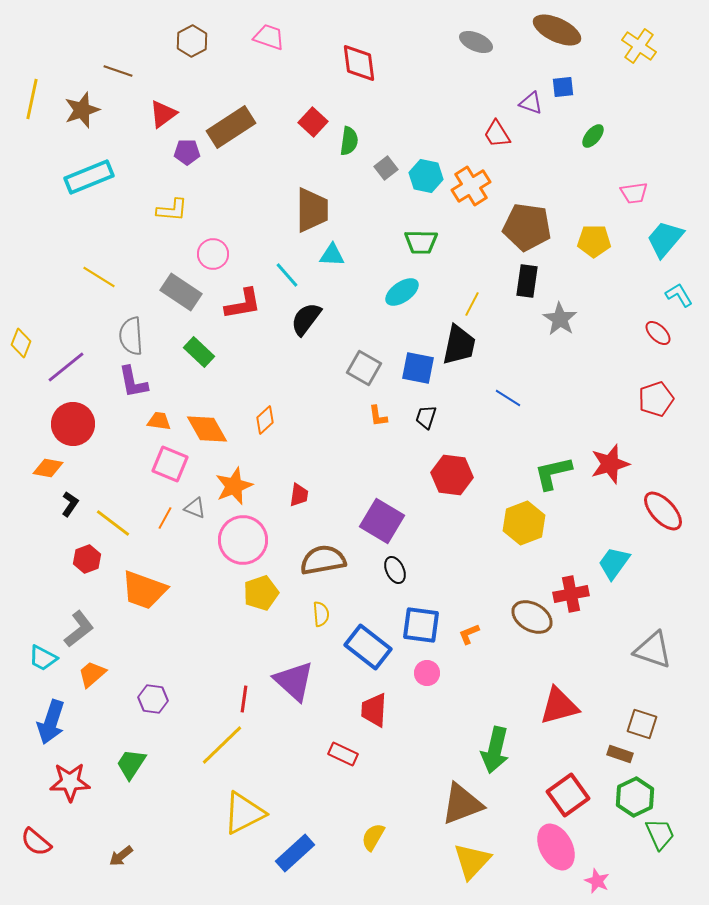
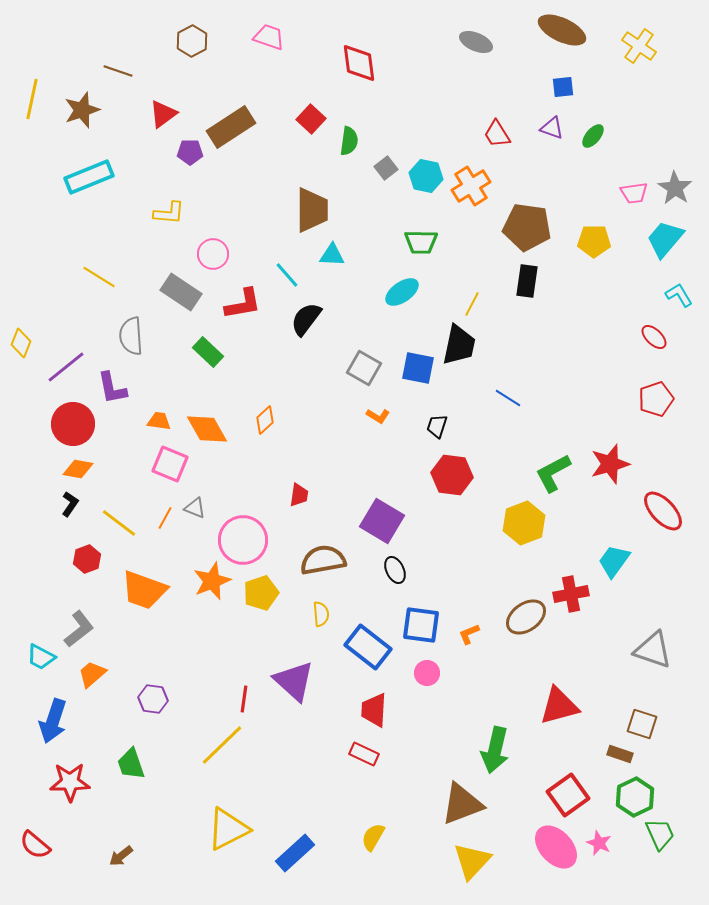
brown ellipse at (557, 30): moved 5 px right
purple triangle at (531, 103): moved 21 px right, 25 px down
red square at (313, 122): moved 2 px left, 3 px up
purple pentagon at (187, 152): moved 3 px right
yellow L-shape at (172, 210): moved 3 px left, 3 px down
gray star at (560, 319): moved 115 px right, 131 px up
red ellipse at (658, 333): moved 4 px left, 4 px down
green rectangle at (199, 352): moved 9 px right
purple L-shape at (133, 382): moved 21 px left, 6 px down
orange L-shape at (378, 416): rotated 50 degrees counterclockwise
black trapezoid at (426, 417): moved 11 px right, 9 px down
orange diamond at (48, 468): moved 30 px right, 1 px down
green L-shape at (553, 473): rotated 15 degrees counterclockwise
orange star at (234, 486): moved 22 px left, 95 px down
yellow line at (113, 523): moved 6 px right
cyan trapezoid at (614, 563): moved 2 px up
brown ellipse at (532, 617): moved 6 px left; rotated 66 degrees counterclockwise
cyan trapezoid at (43, 658): moved 2 px left, 1 px up
blue arrow at (51, 722): moved 2 px right, 1 px up
red rectangle at (343, 754): moved 21 px right
green trapezoid at (131, 764): rotated 52 degrees counterclockwise
yellow triangle at (244, 813): moved 16 px left, 16 px down
red semicircle at (36, 842): moved 1 px left, 3 px down
pink ellipse at (556, 847): rotated 15 degrees counterclockwise
pink star at (597, 881): moved 2 px right, 38 px up
